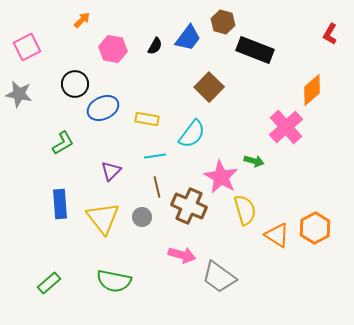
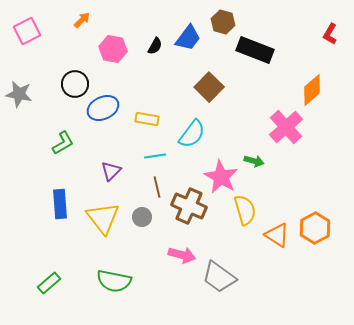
pink square: moved 16 px up
